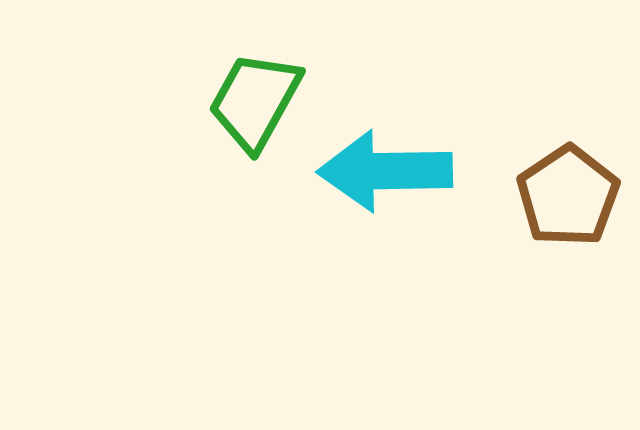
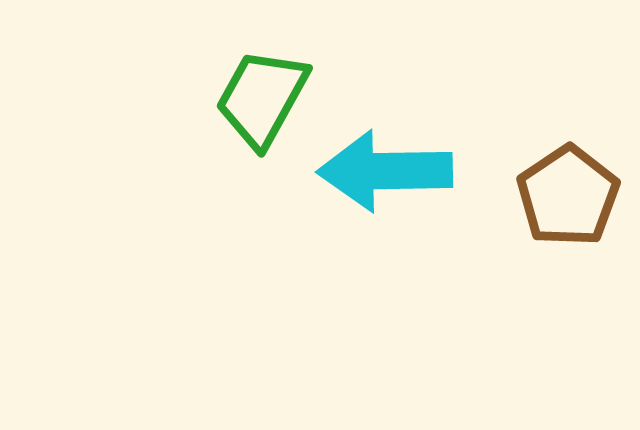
green trapezoid: moved 7 px right, 3 px up
